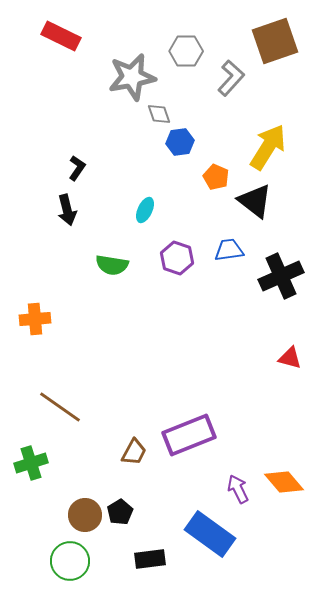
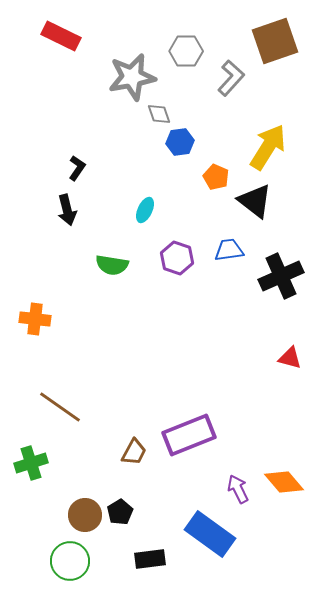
orange cross: rotated 12 degrees clockwise
